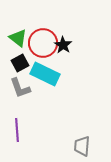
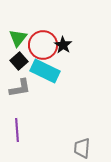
green triangle: rotated 30 degrees clockwise
red circle: moved 2 px down
black square: moved 1 px left, 2 px up; rotated 12 degrees counterclockwise
cyan rectangle: moved 3 px up
gray L-shape: rotated 80 degrees counterclockwise
gray trapezoid: moved 2 px down
